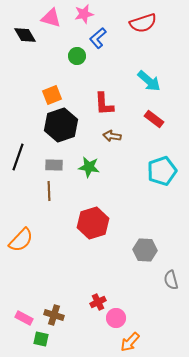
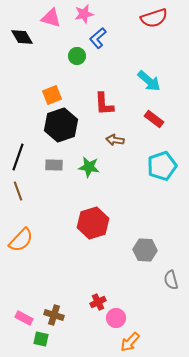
red semicircle: moved 11 px right, 5 px up
black diamond: moved 3 px left, 2 px down
brown arrow: moved 3 px right, 4 px down
cyan pentagon: moved 5 px up
brown line: moved 31 px left; rotated 18 degrees counterclockwise
